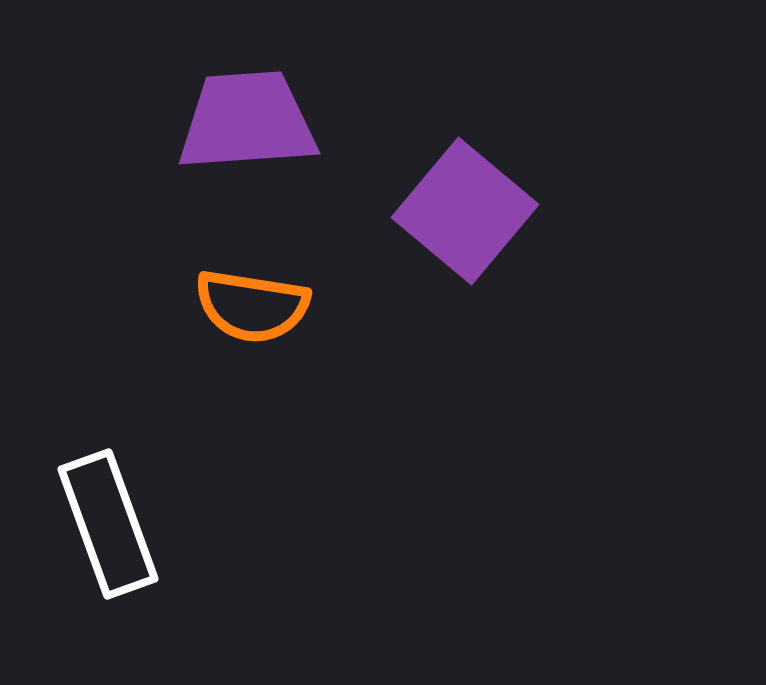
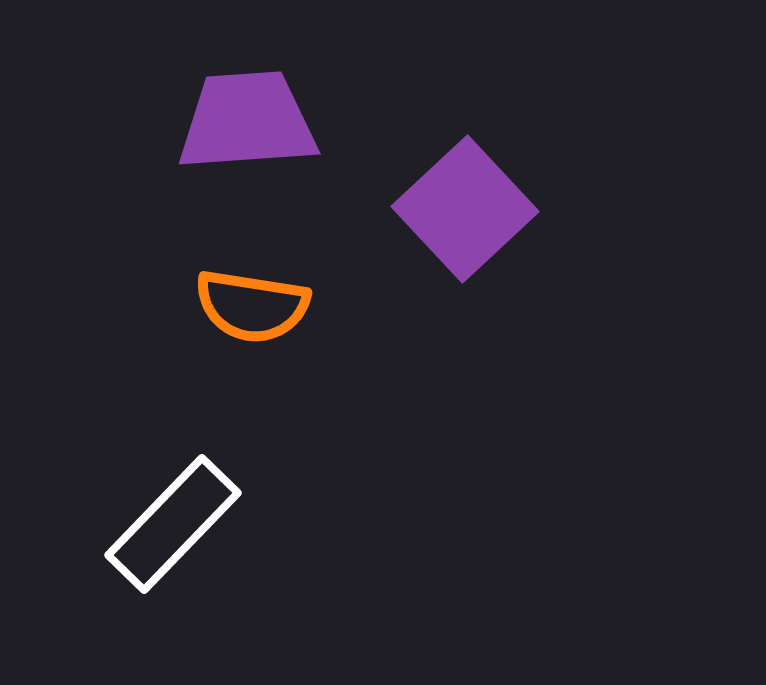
purple square: moved 2 px up; rotated 7 degrees clockwise
white rectangle: moved 65 px right; rotated 64 degrees clockwise
